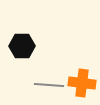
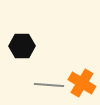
orange cross: rotated 24 degrees clockwise
